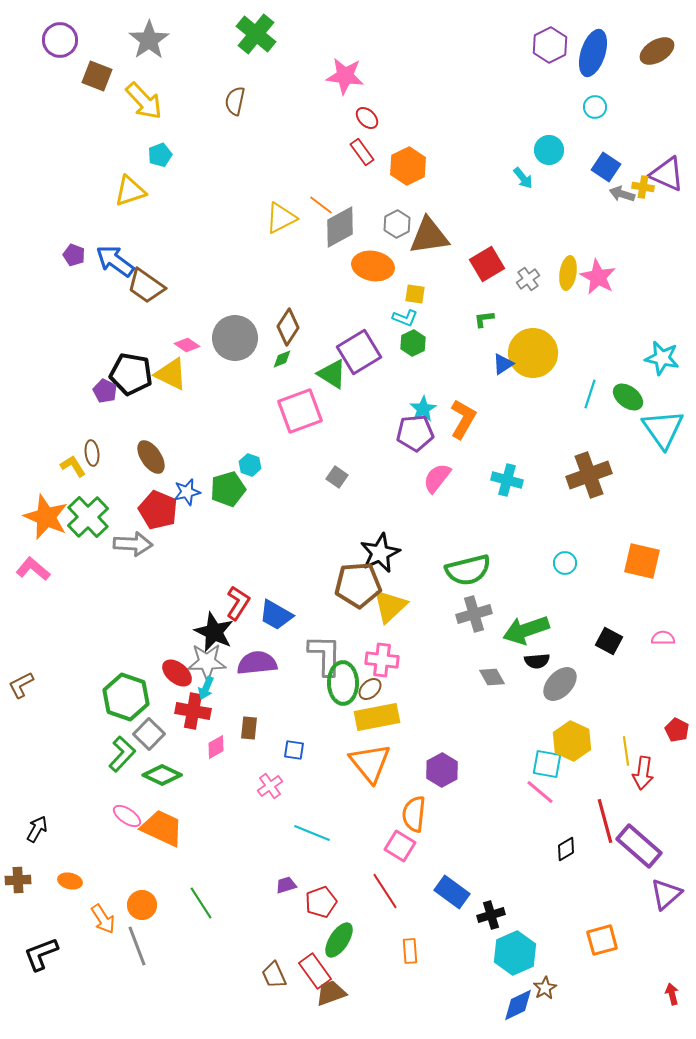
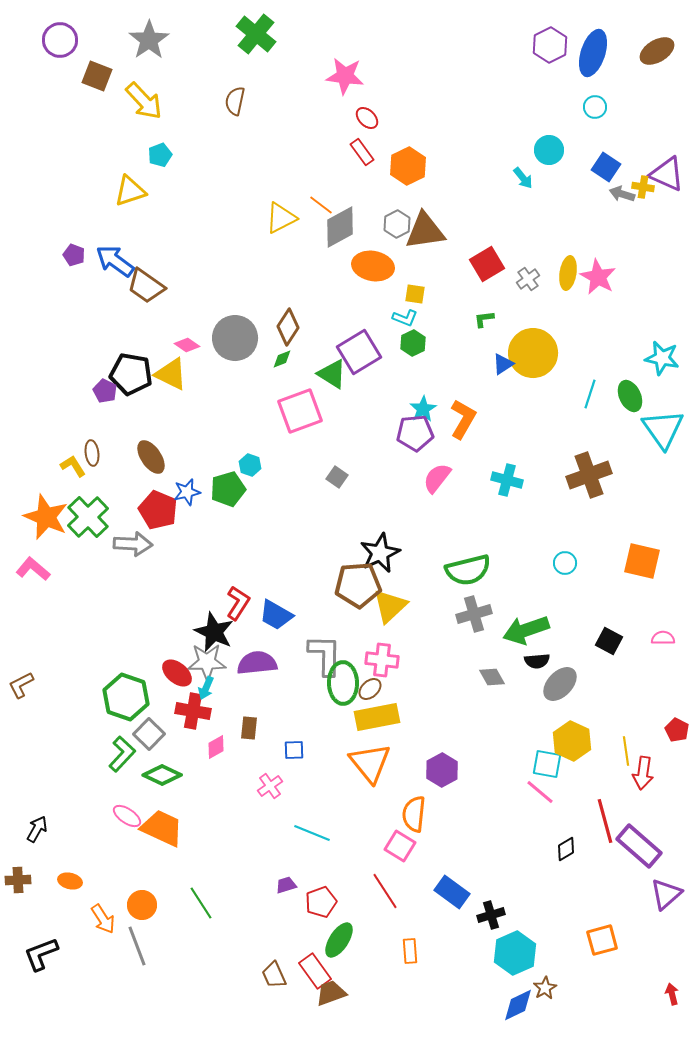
brown triangle at (429, 236): moved 4 px left, 5 px up
green ellipse at (628, 397): moved 2 px right, 1 px up; rotated 28 degrees clockwise
blue square at (294, 750): rotated 10 degrees counterclockwise
